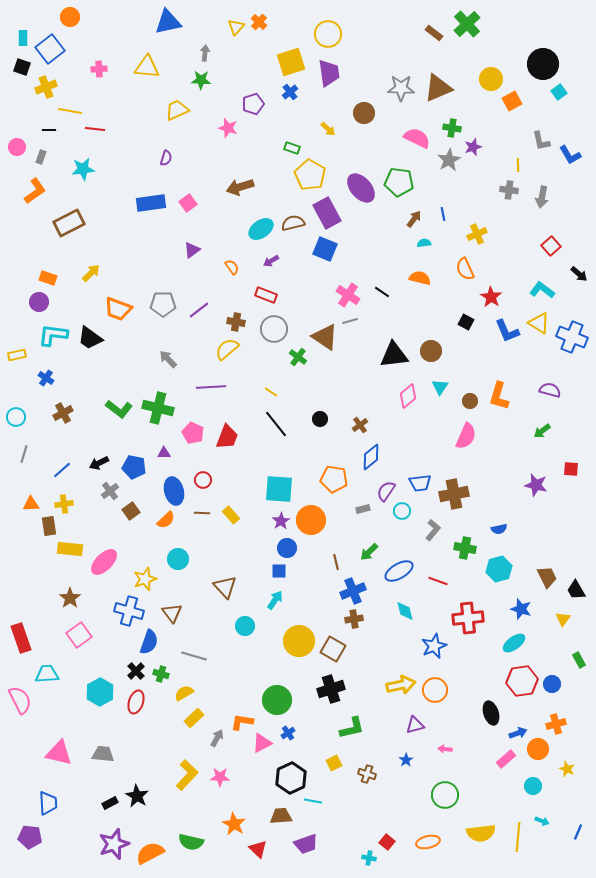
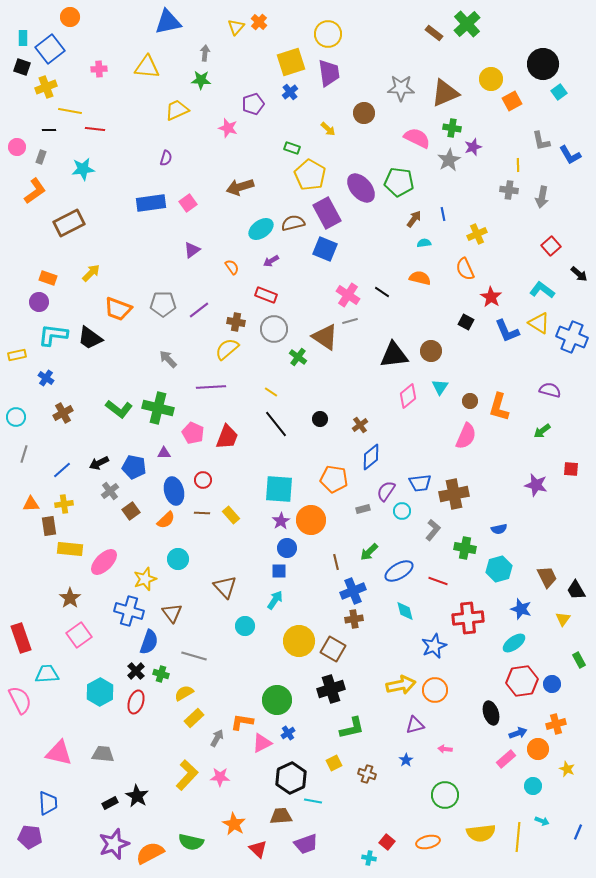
brown triangle at (438, 88): moved 7 px right, 5 px down
orange L-shape at (499, 396): moved 11 px down
